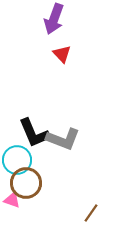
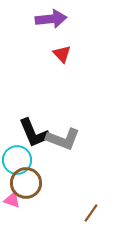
purple arrow: moved 3 px left; rotated 116 degrees counterclockwise
